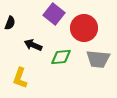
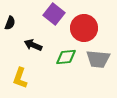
green diamond: moved 5 px right
